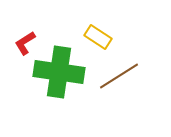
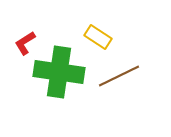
brown line: rotated 6 degrees clockwise
